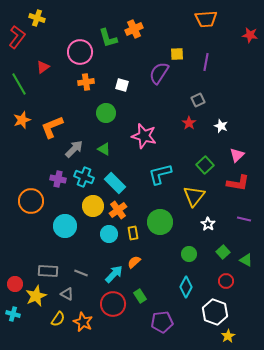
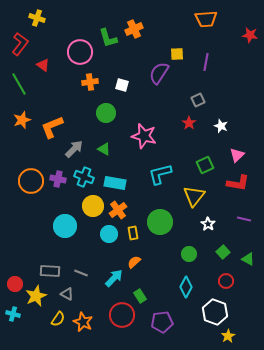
red L-shape at (17, 37): moved 3 px right, 7 px down
red triangle at (43, 67): moved 2 px up; rotated 48 degrees counterclockwise
orange cross at (86, 82): moved 4 px right
green square at (205, 165): rotated 18 degrees clockwise
cyan rectangle at (115, 183): rotated 35 degrees counterclockwise
orange circle at (31, 201): moved 20 px up
green triangle at (246, 260): moved 2 px right, 1 px up
gray rectangle at (48, 271): moved 2 px right
cyan arrow at (114, 274): moved 4 px down
red circle at (113, 304): moved 9 px right, 11 px down
